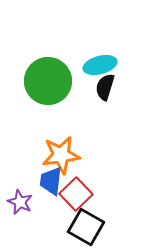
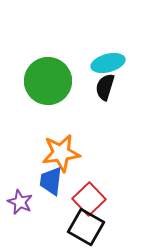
cyan ellipse: moved 8 px right, 2 px up
orange star: moved 2 px up
red square: moved 13 px right, 5 px down
